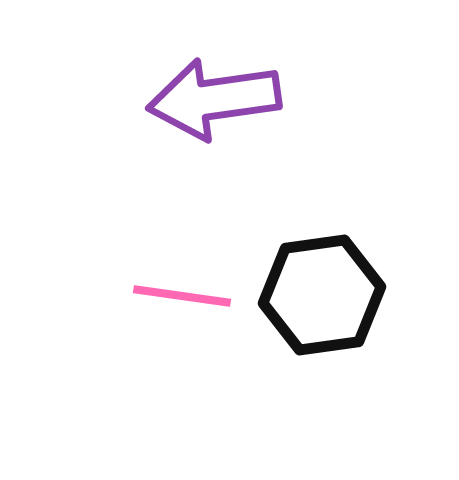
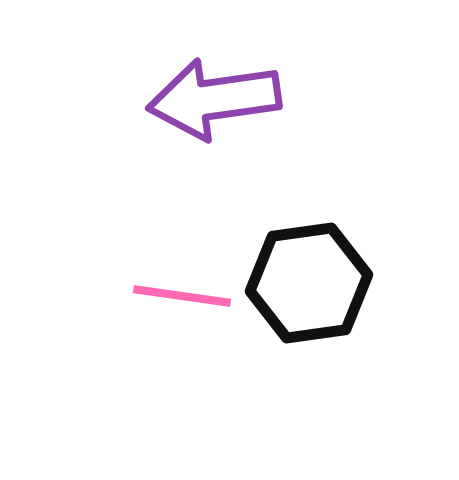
black hexagon: moved 13 px left, 12 px up
